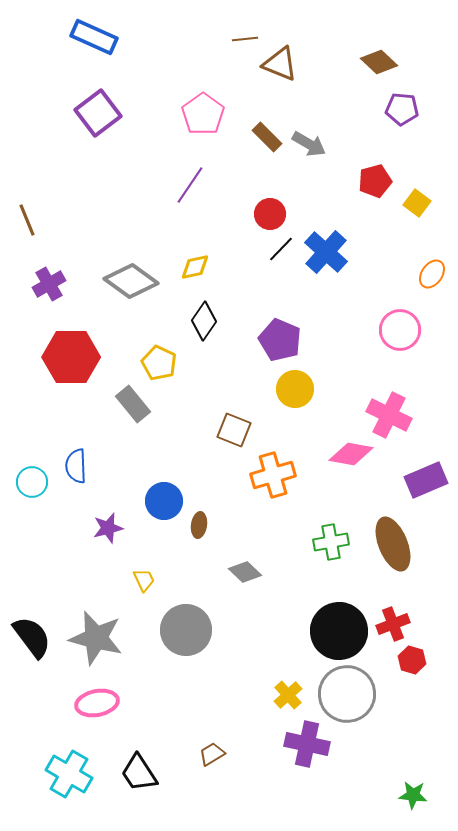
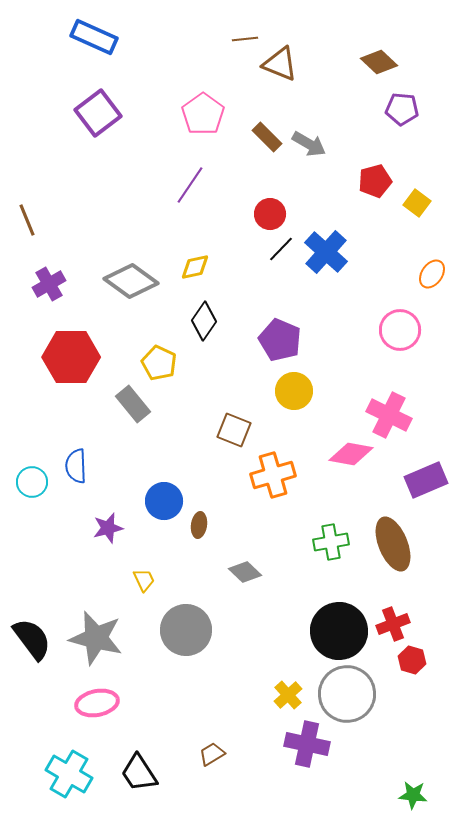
yellow circle at (295, 389): moved 1 px left, 2 px down
black semicircle at (32, 637): moved 2 px down
